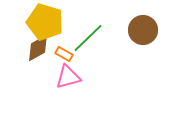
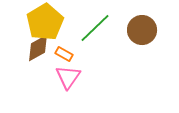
yellow pentagon: rotated 24 degrees clockwise
brown circle: moved 1 px left
green line: moved 7 px right, 10 px up
pink triangle: rotated 40 degrees counterclockwise
